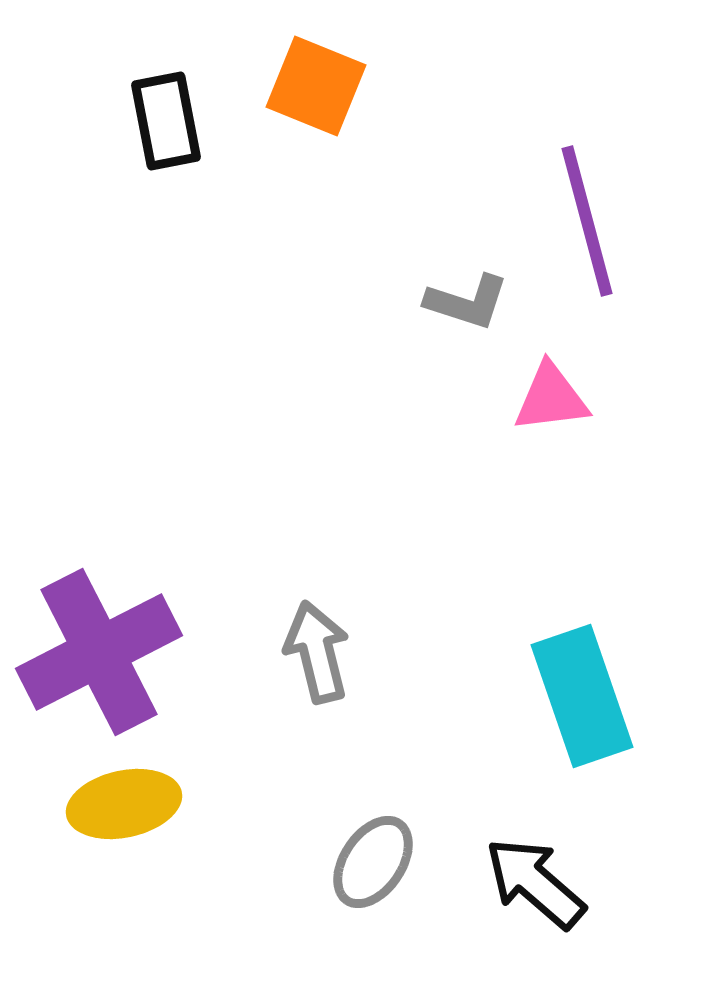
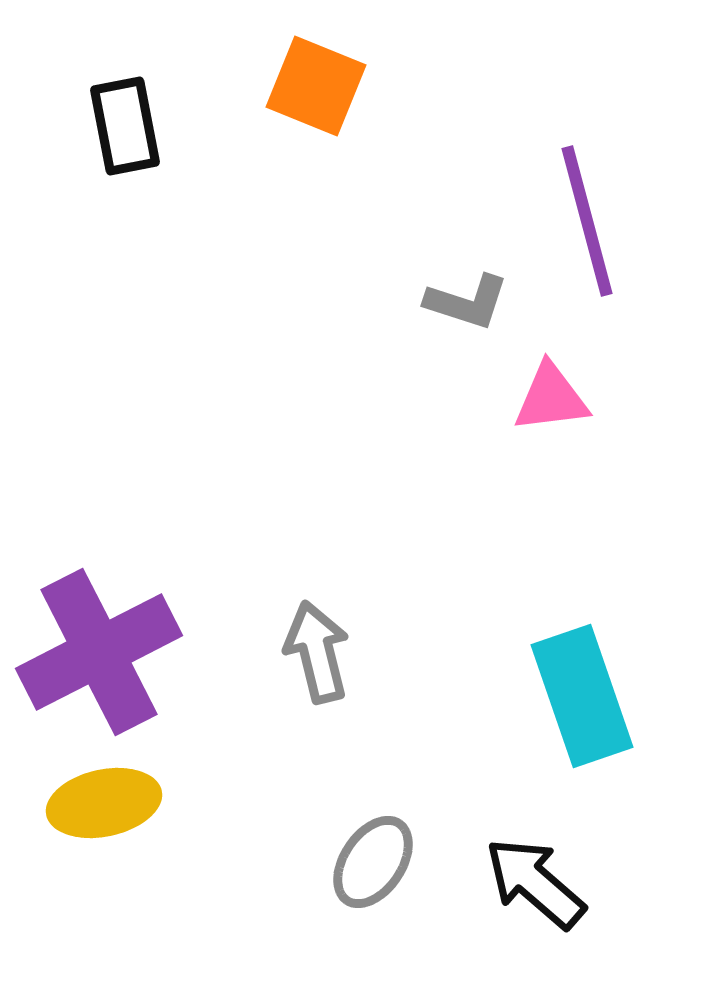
black rectangle: moved 41 px left, 5 px down
yellow ellipse: moved 20 px left, 1 px up
